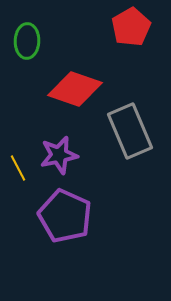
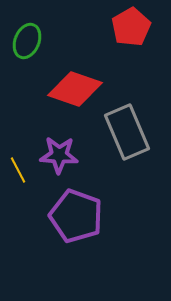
green ellipse: rotated 20 degrees clockwise
gray rectangle: moved 3 px left, 1 px down
purple star: rotated 15 degrees clockwise
yellow line: moved 2 px down
purple pentagon: moved 11 px right; rotated 4 degrees counterclockwise
